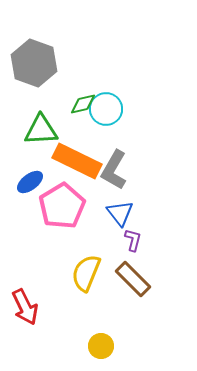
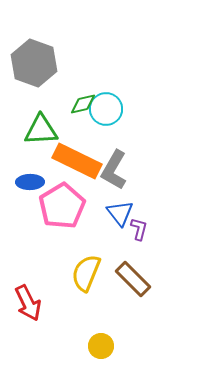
blue ellipse: rotated 36 degrees clockwise
purple L-shape: moved 6 px right, 11 px up
red arrow: moved 3 px right, 4 px up
